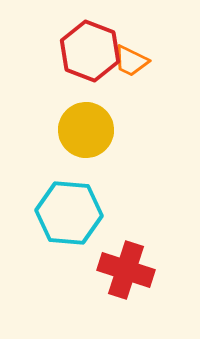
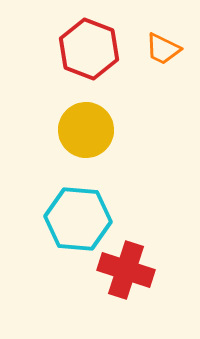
red hexagon: moved 1 px left, 2 px up
orange trapezoid: moved 32 px right, 12 px up
cyan hexagon: moved 9 px right, 6 px down
